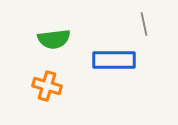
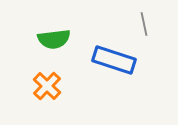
blue rectangle: rotated 18 degrees clockwise
orange cross: rotated 28 degrees clockwise
